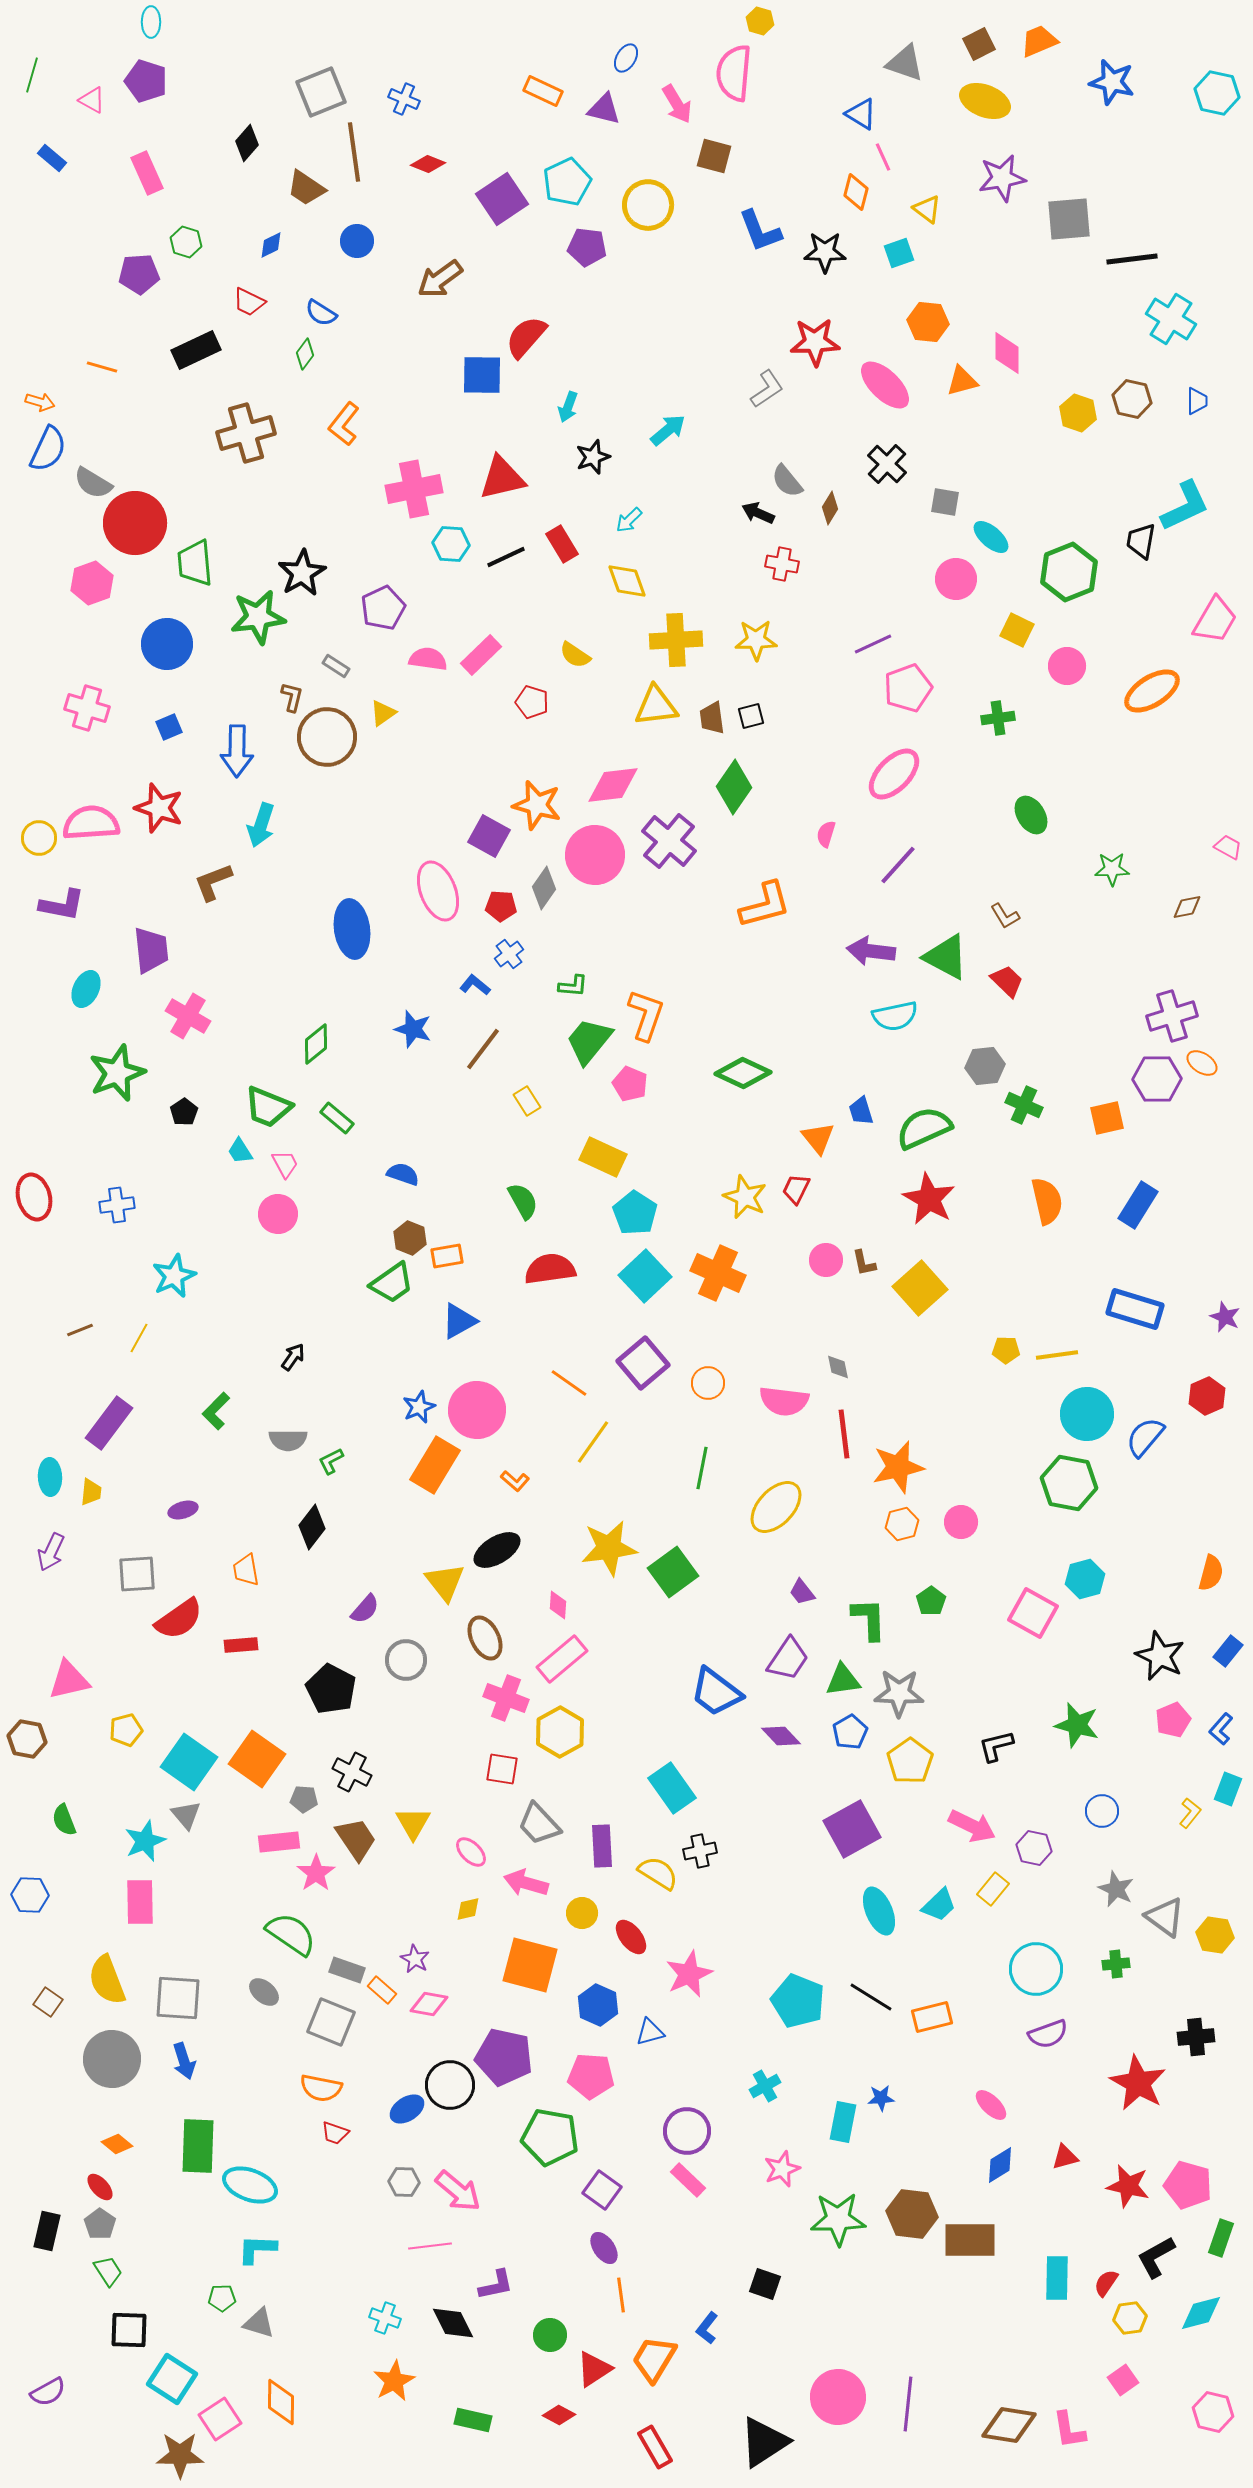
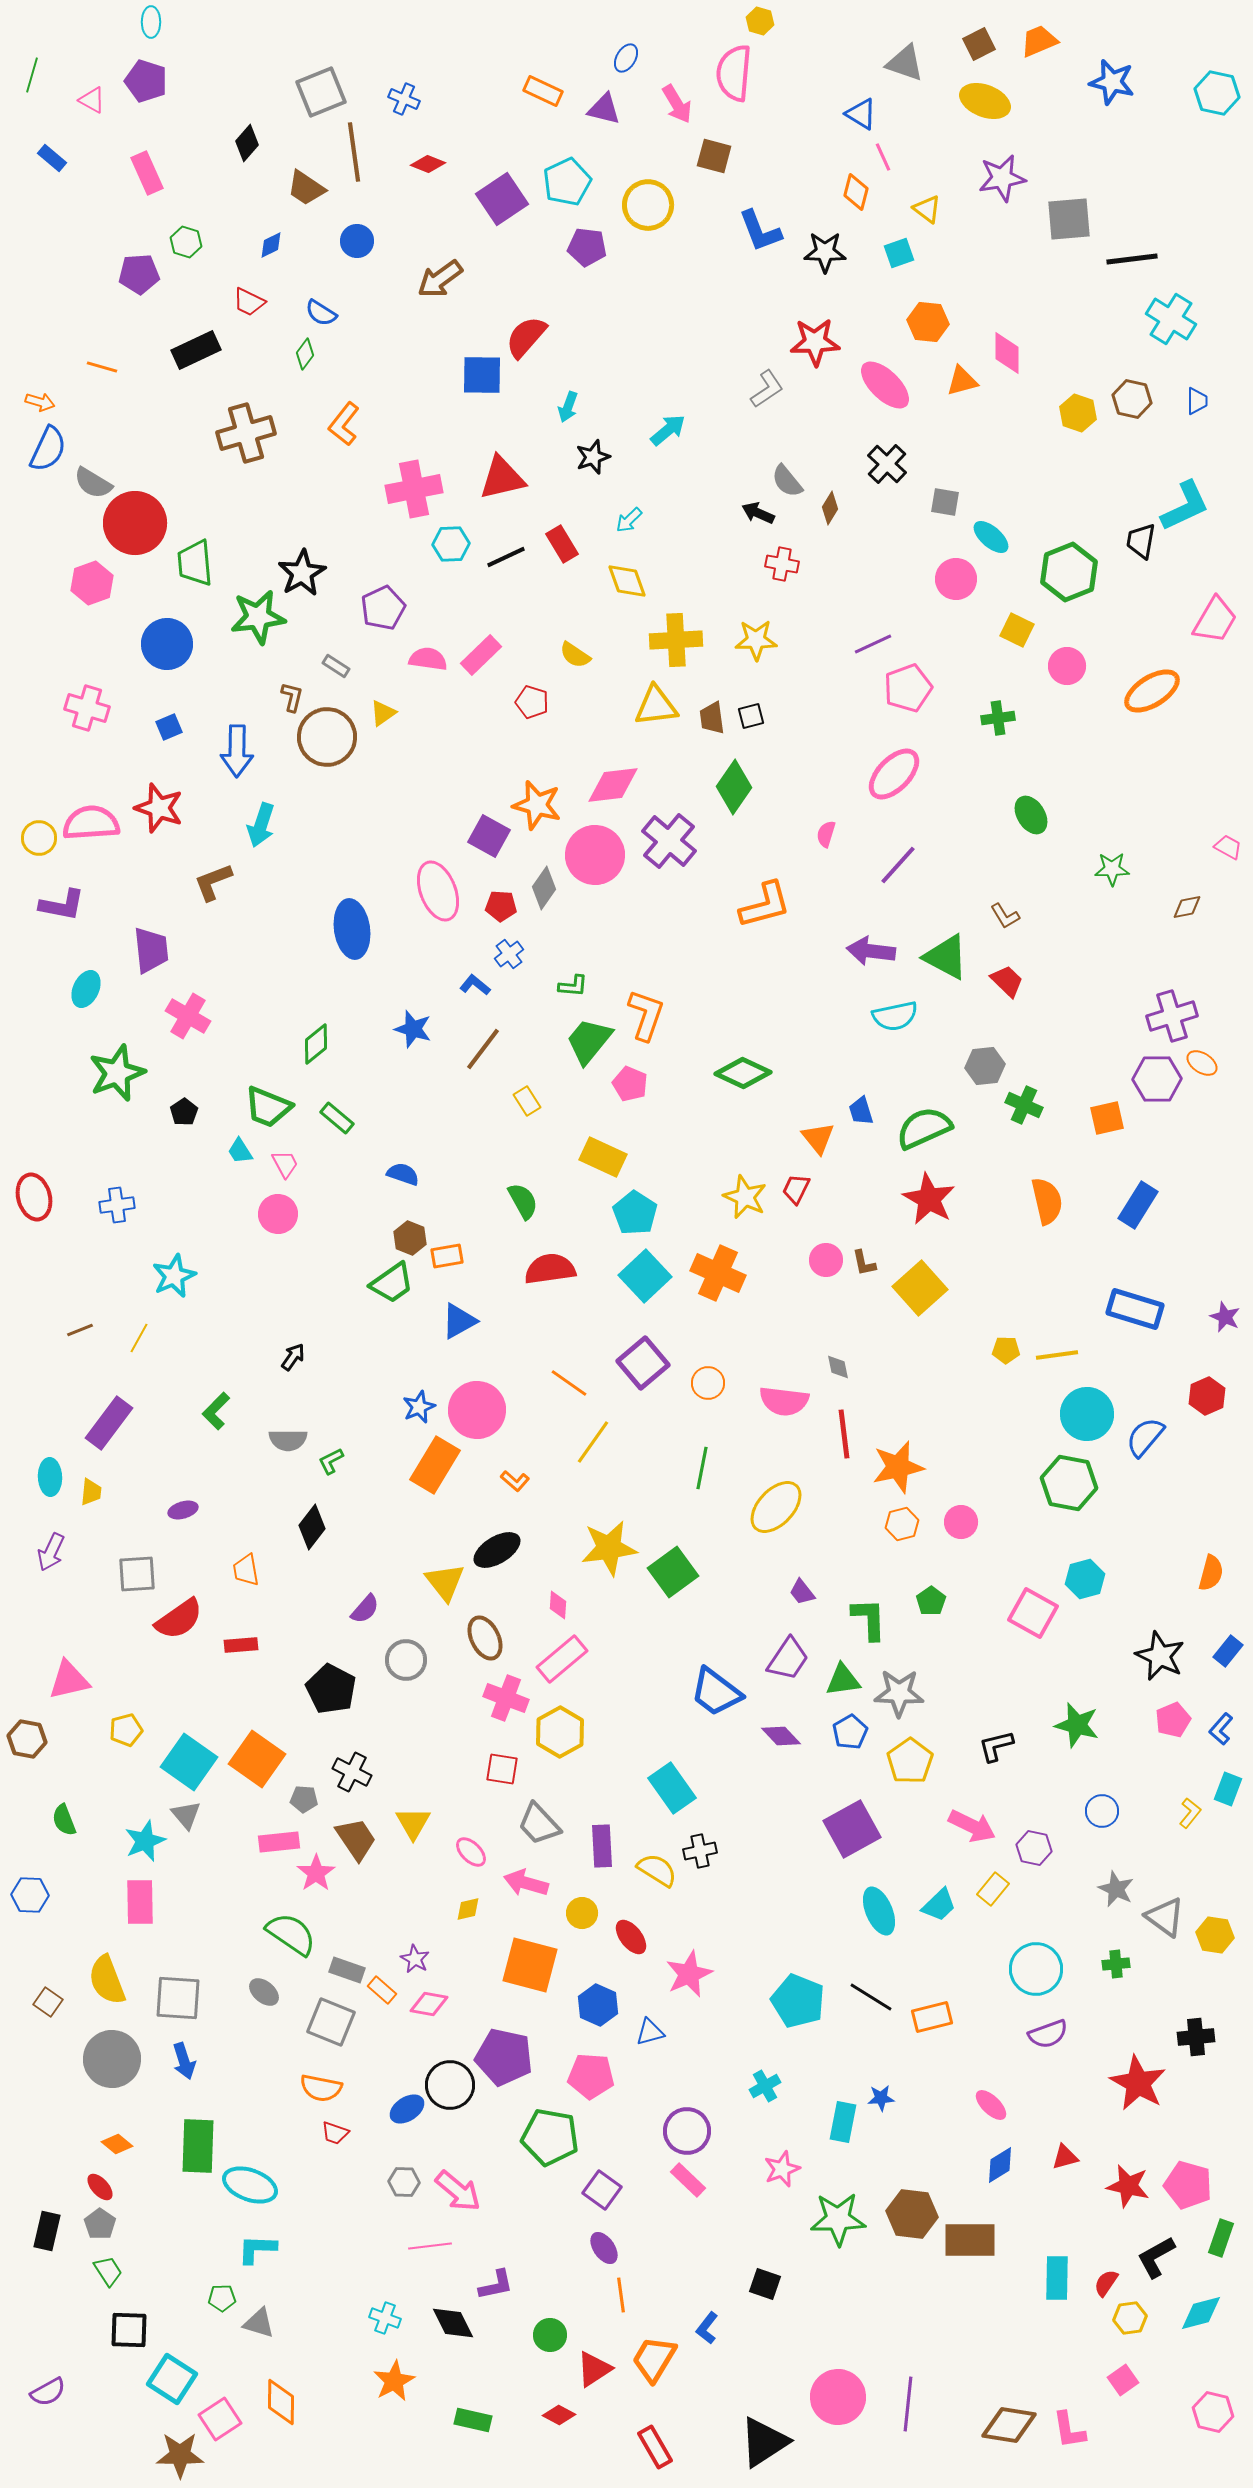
cyan hexagon at (451, 544): rotated 6 degrees counterclockwise
yellow semicircle at (658, 1873): moved 1 px left, 3 px up
